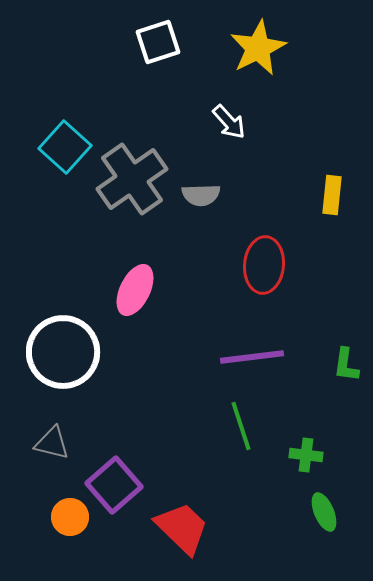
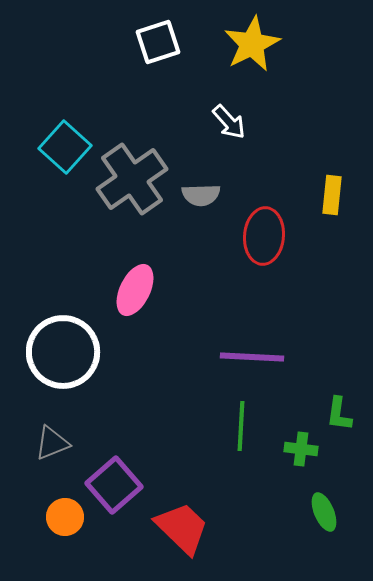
yellow star: moved 6 px left, 4 px up
red ellipse: moved 29 px up
purple line: rotated 10 degrees clockwise
green L-shape: moved 7 px left, 49 px down
green line: rotated 21 degrees clockwise
gray triangle: rotated 36 degrees counterclockwise
green cross: moved 5 px left, 6 px up
orange circle: moved 5 px left
